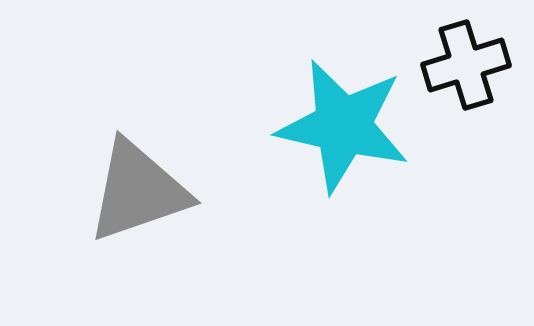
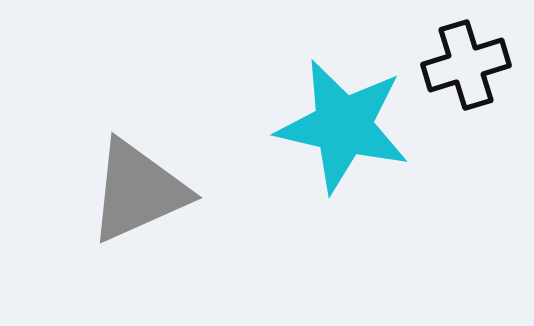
gray triangle: rotated 5 degrees counterclockwise
